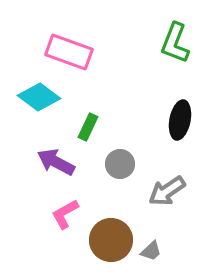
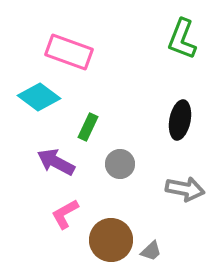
green L-shape: moved 7 px right, 4 px up
gray arrow: moved 18 px right, 2 px up; rotated 135 degrees counterclockwise
